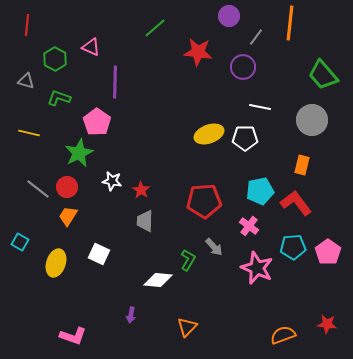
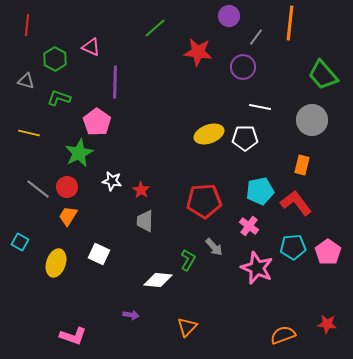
purple arrow at (131, 315): rotated 91 degrees counterclockwise
